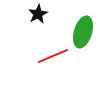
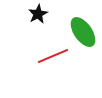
green ellipse: rotated 52 degrees counterclockwise
